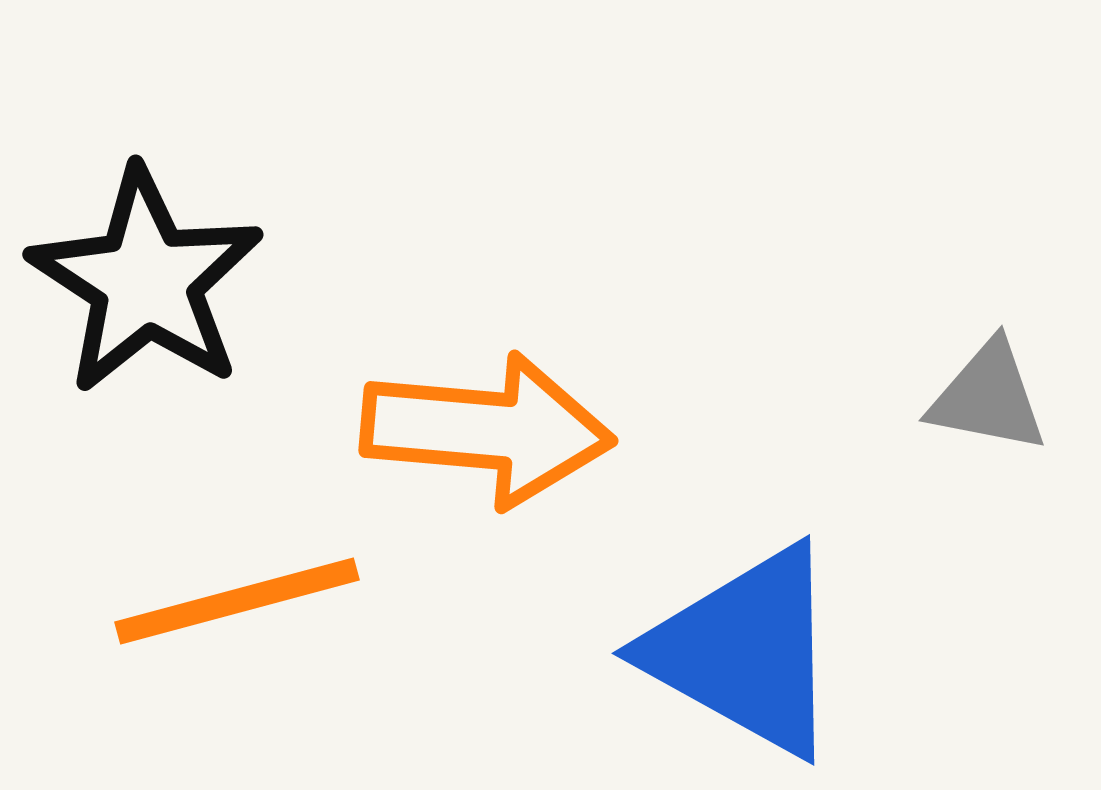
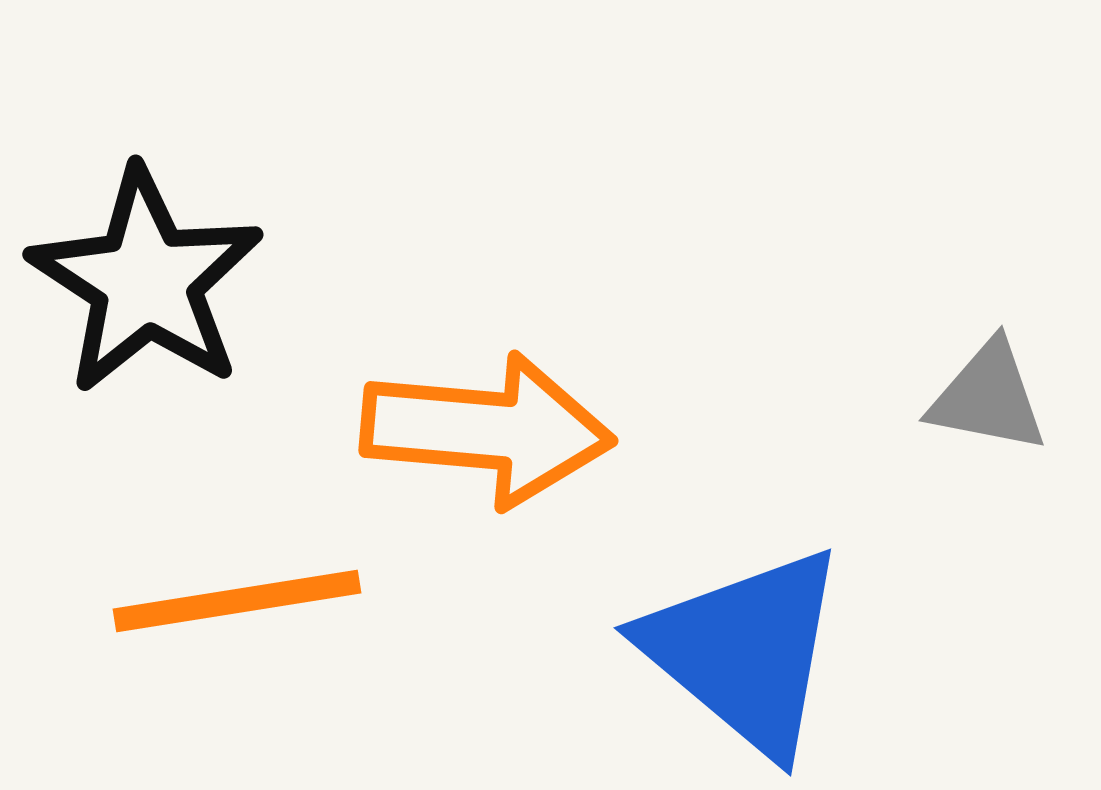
orange line: rotated 6 degrees clockwise
blue triangle: rotated 11 degrees clockwise
